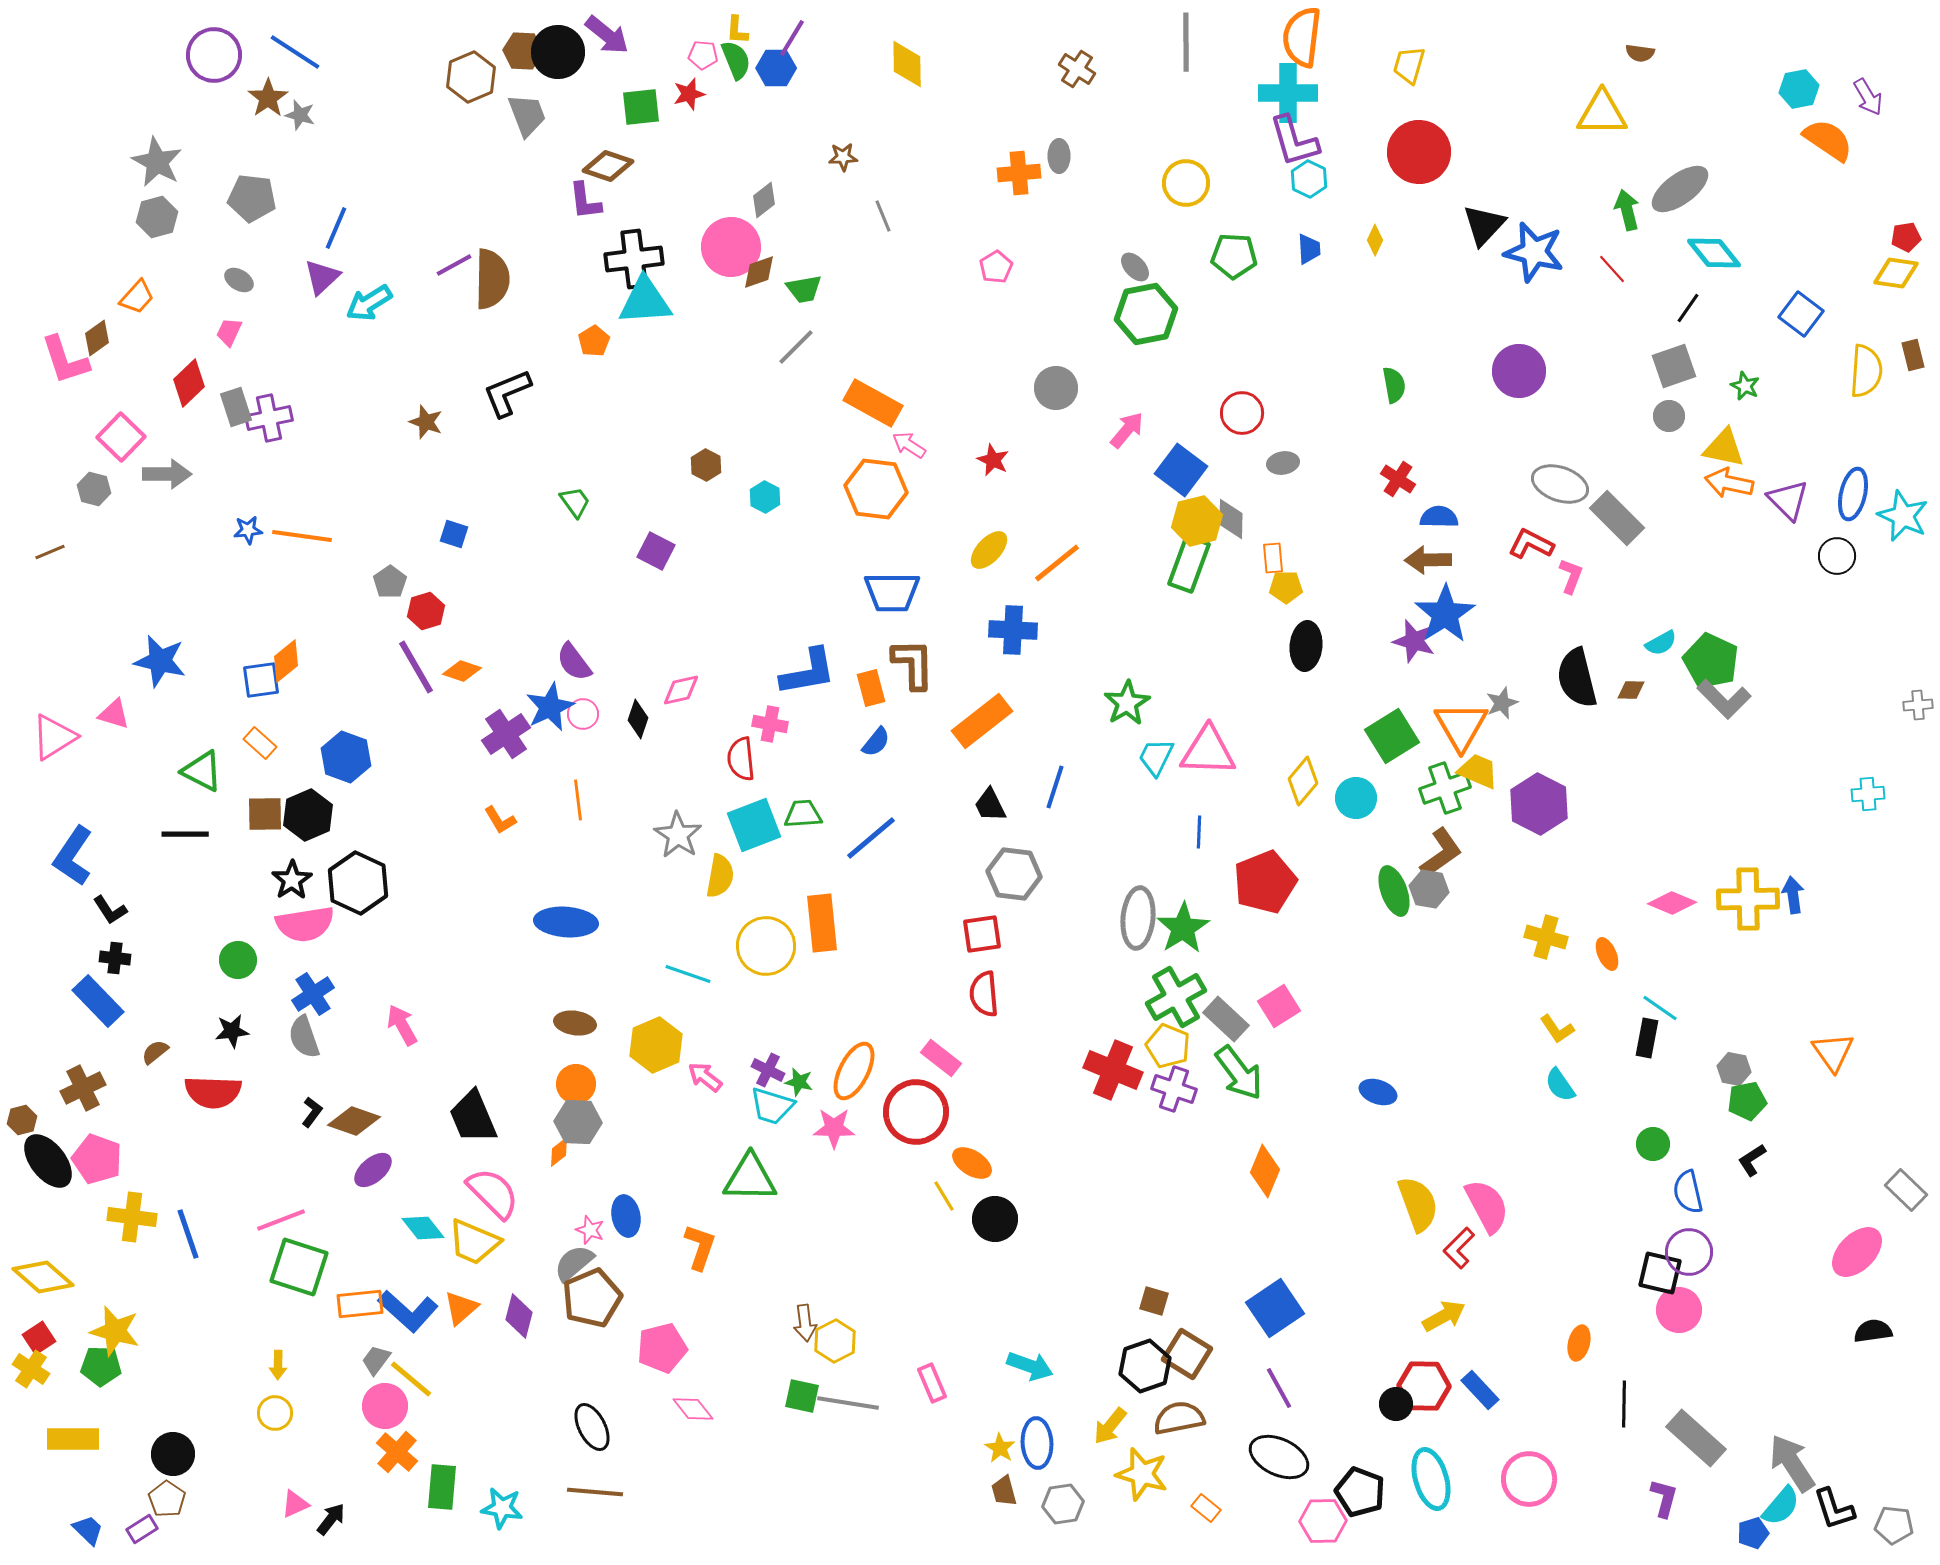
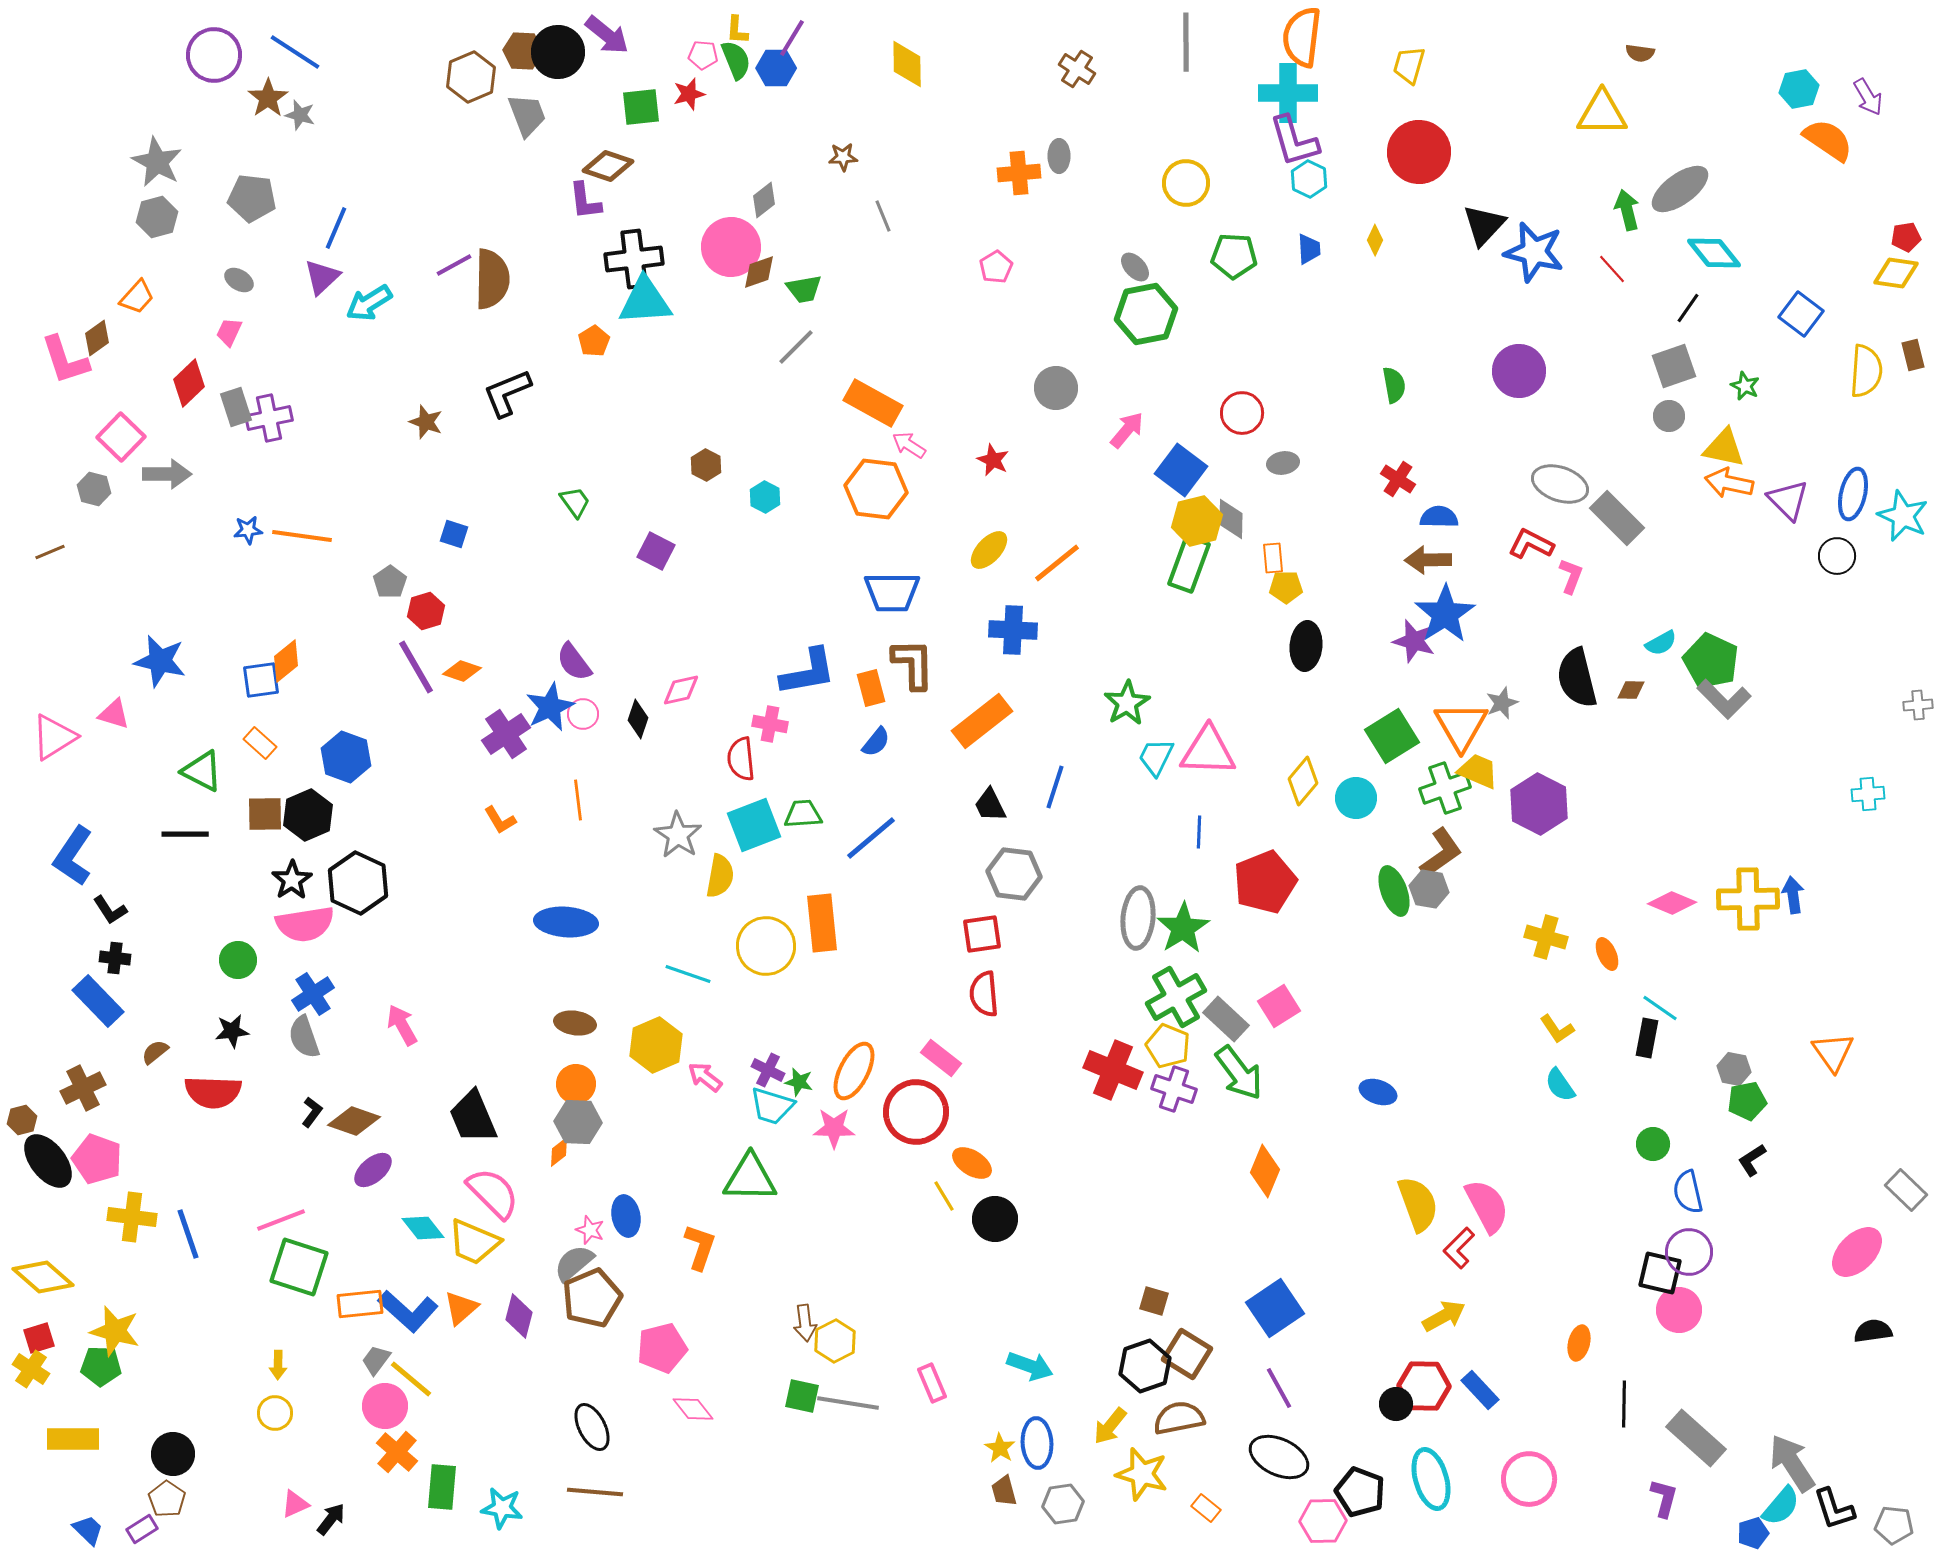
red square at (39, 1338): rotated 16 degrees clockwise
